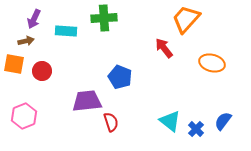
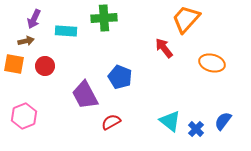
red circle: moved 3 px right, 5 px up
purple trapezoid: moved 2 px left, 6 px up; rotated 112 degrees counterclockwise
red semicircle: rotated 102 degrees counterclockwise
